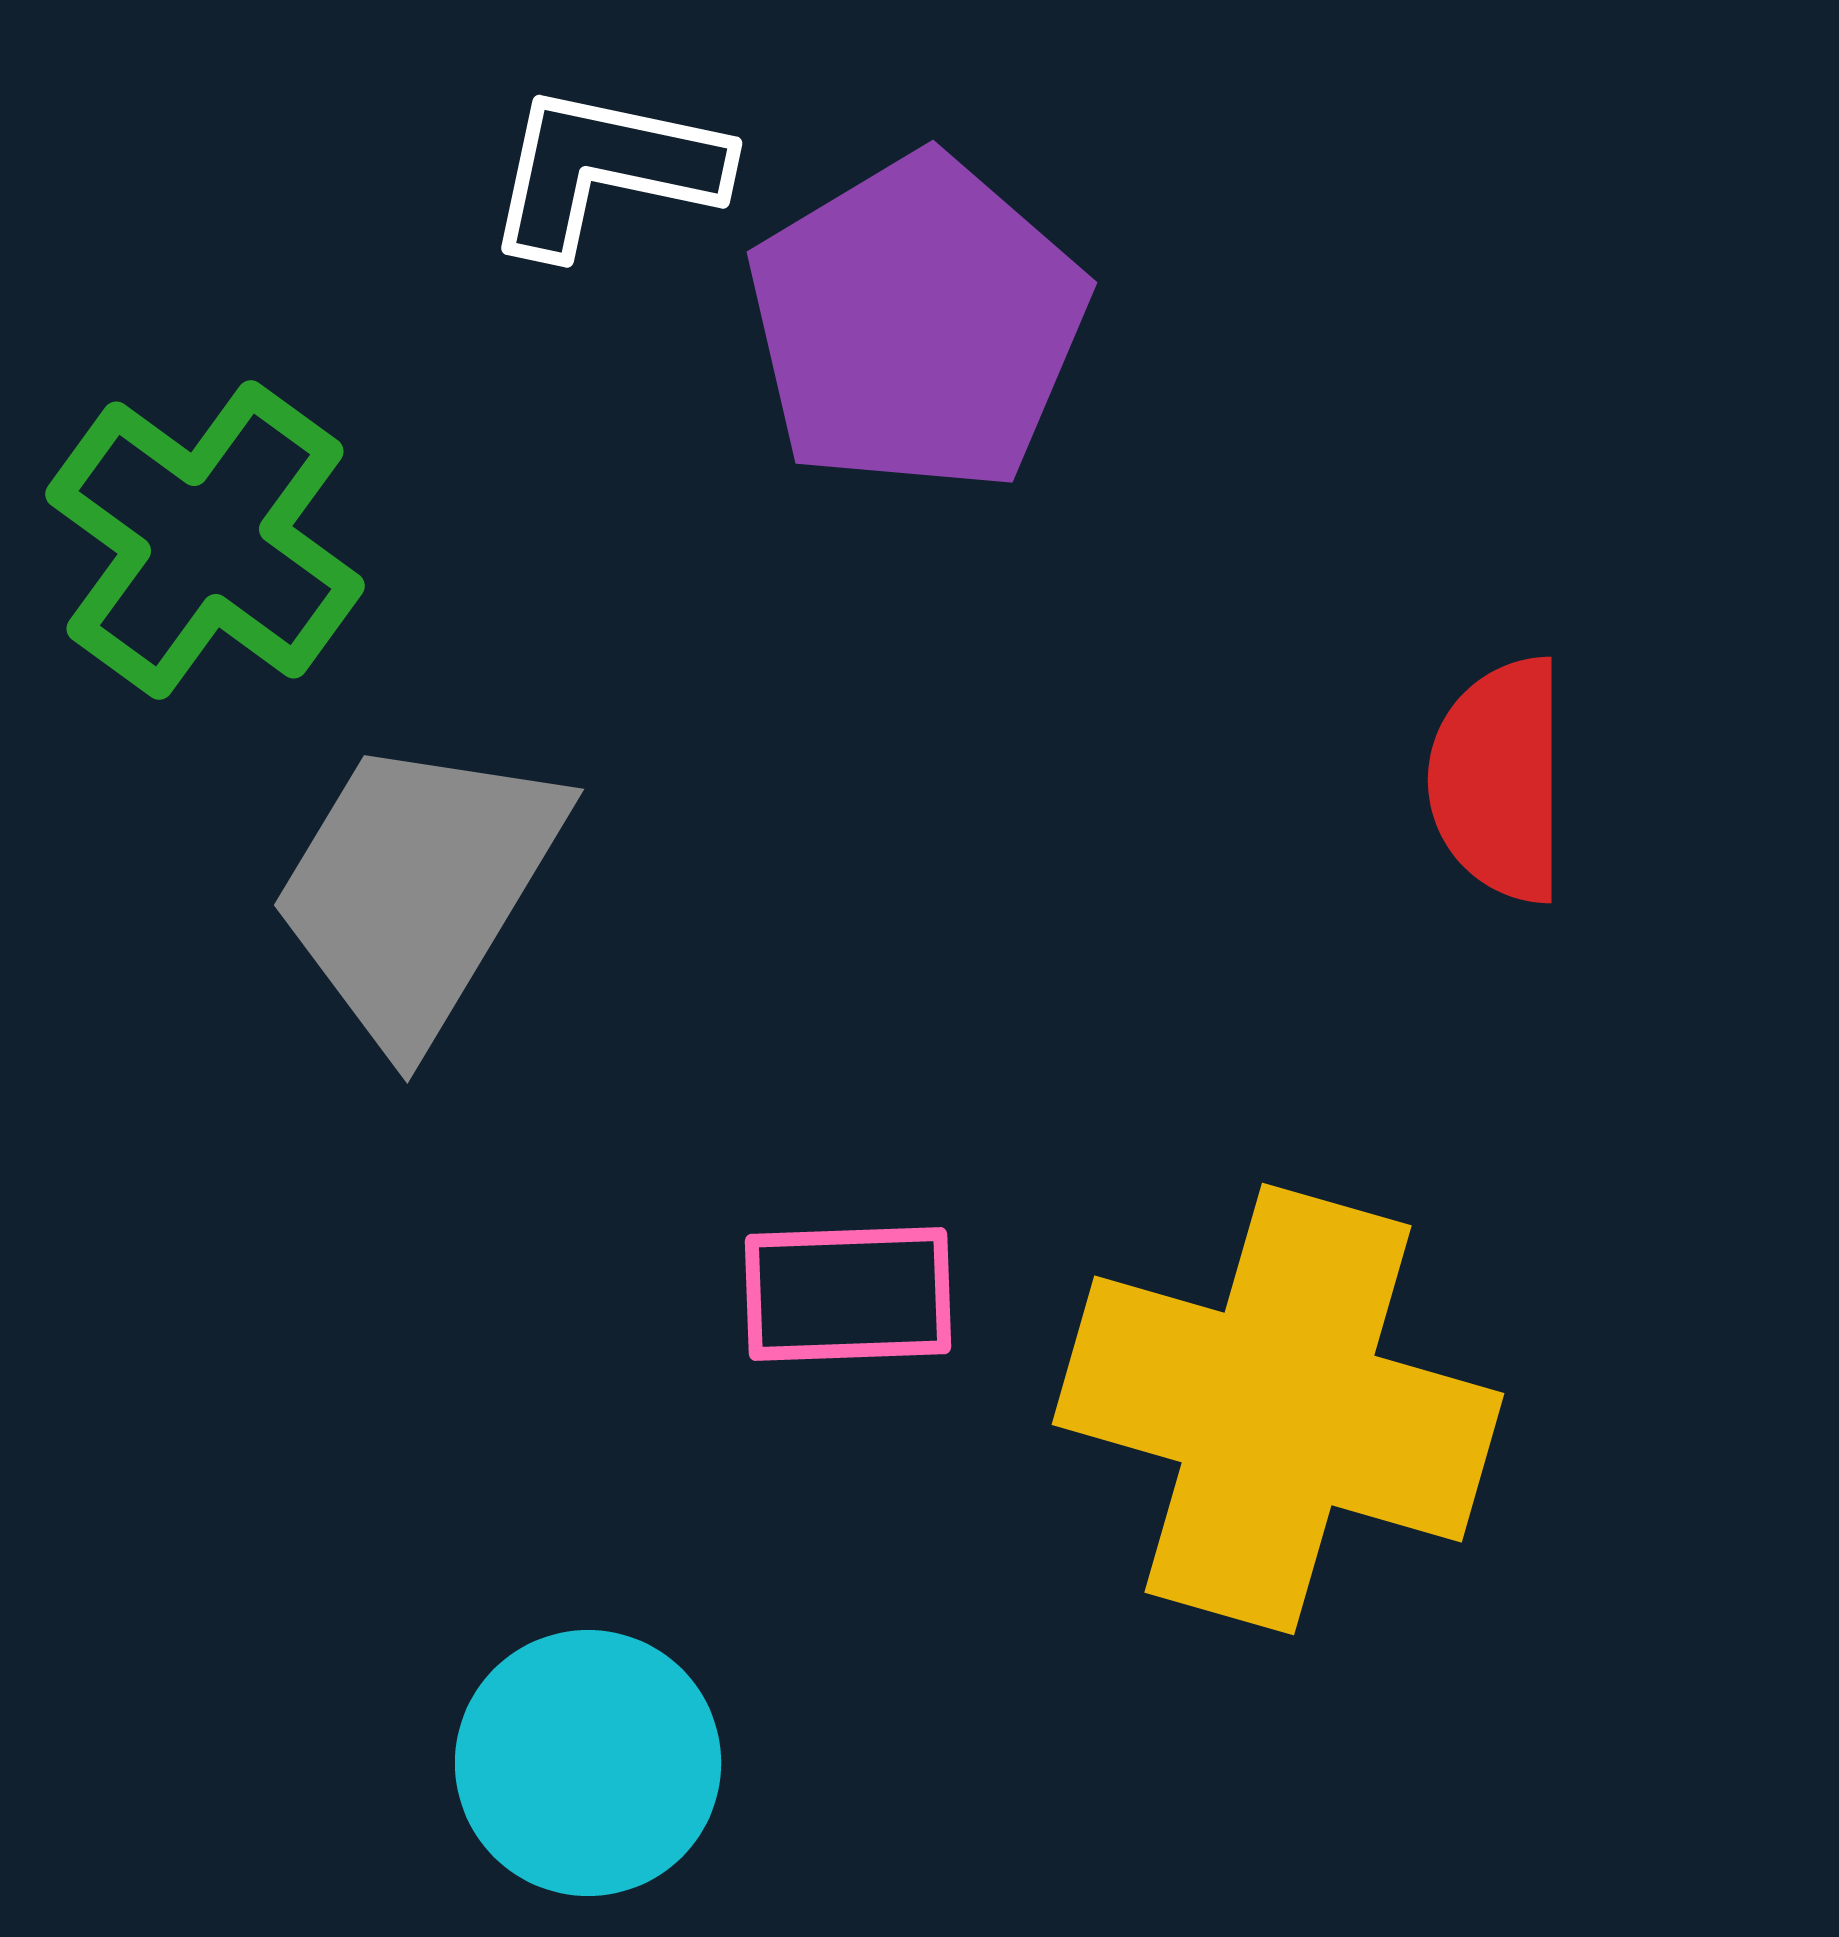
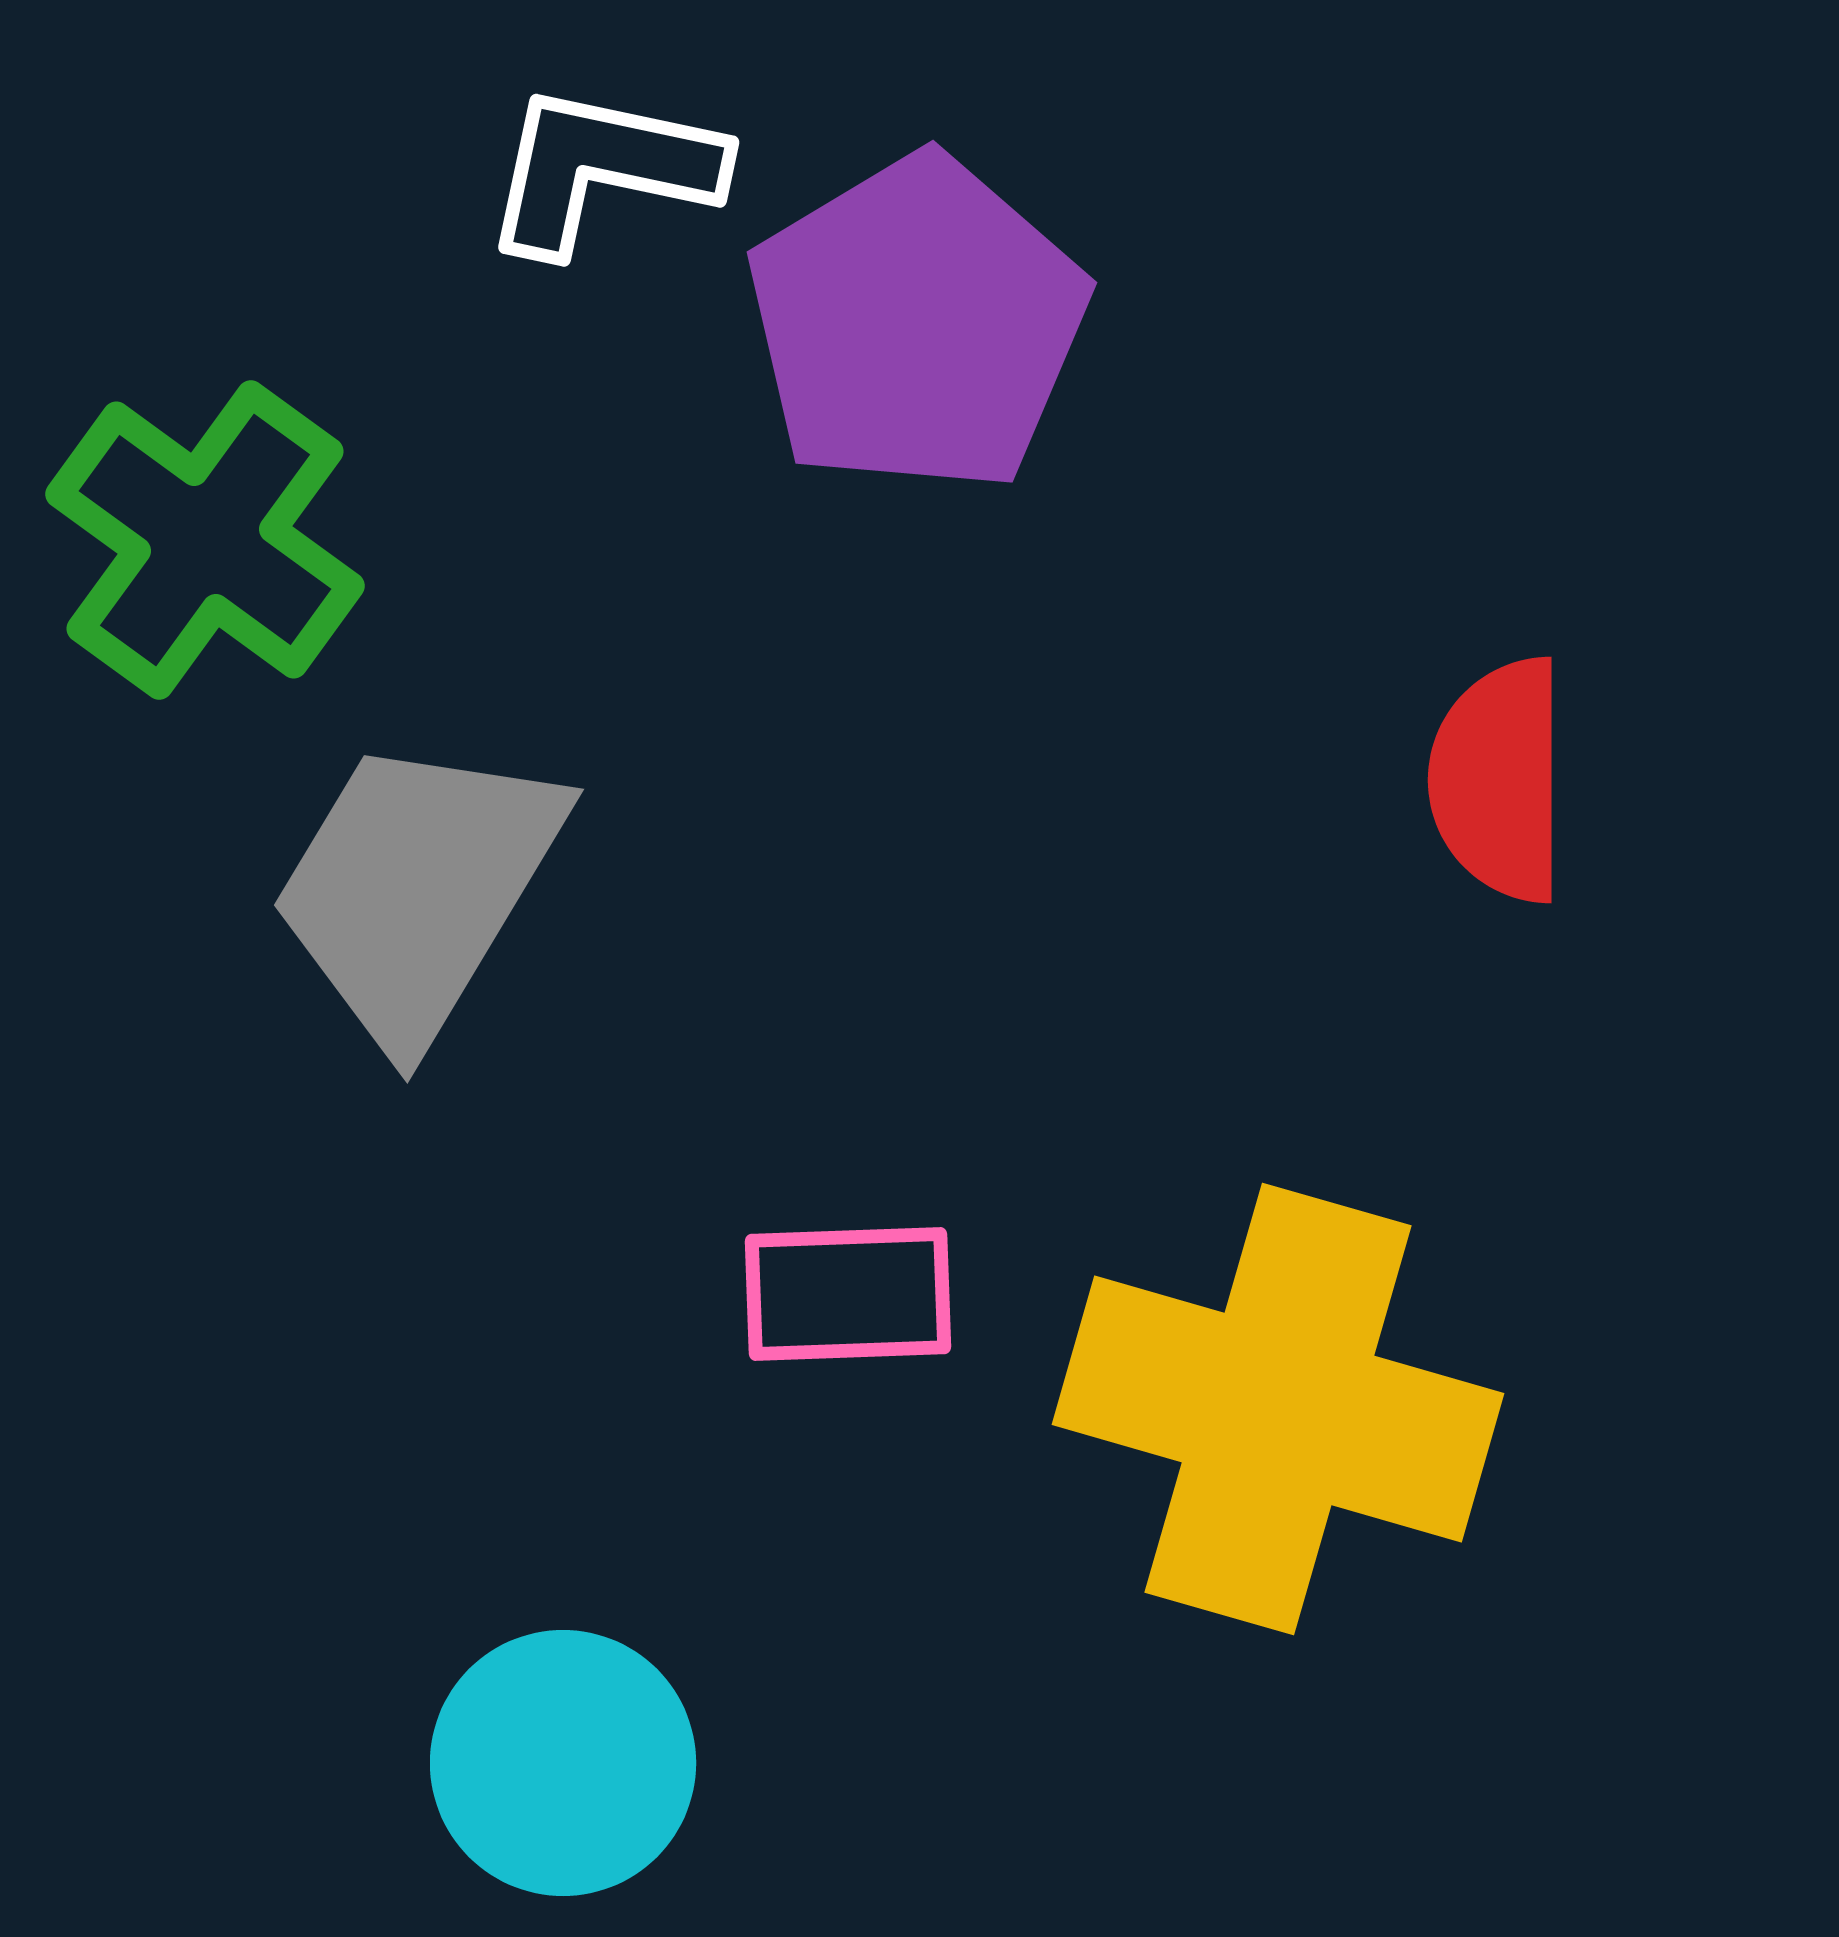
white L-shape: moved 3 px left, 1 px up
cyan circle: moved 25 px left
